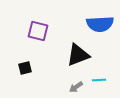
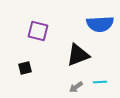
cyan line: moved 1 px right, 2 px down
